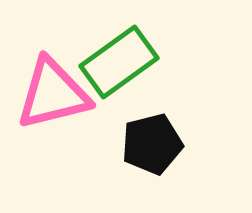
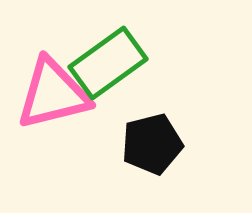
green rectangle: moved 11 px left, 1 px down
